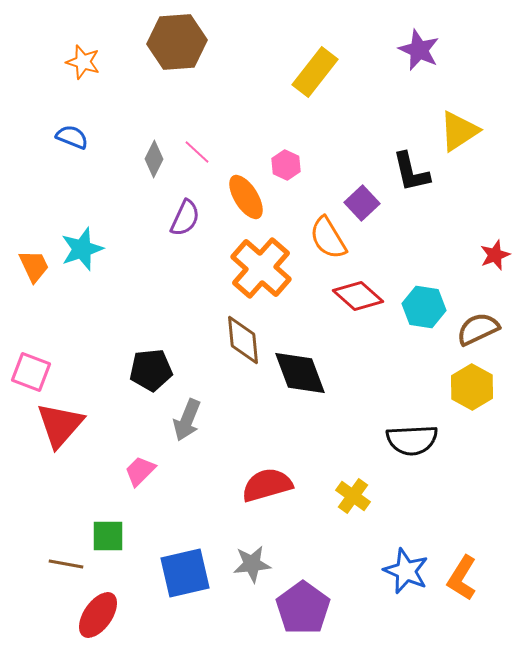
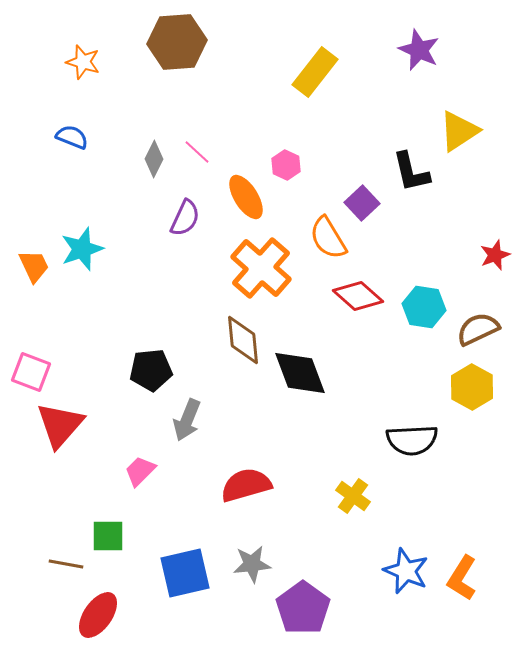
red semicircle: moved 21 px left
